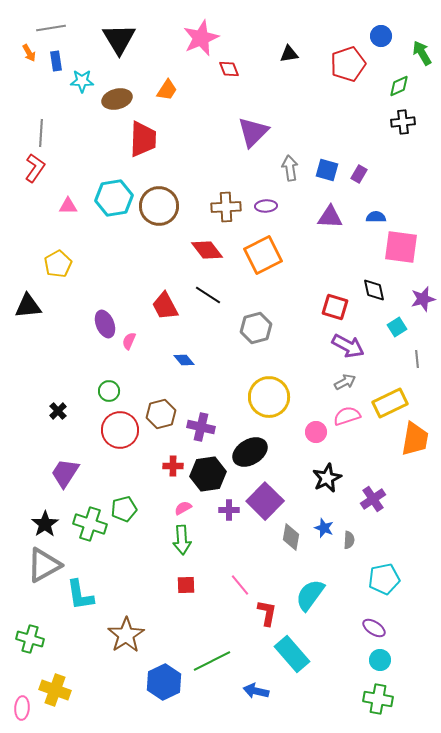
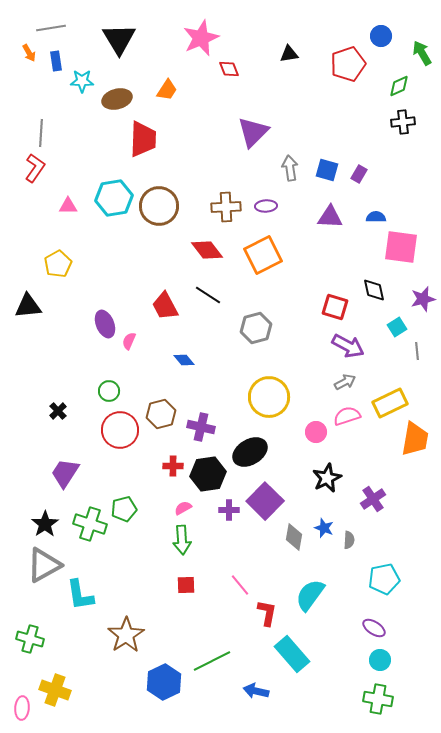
gray line at (417, 359): moved 8 px up
gray diamond at (291, 537): moved 3 px right
